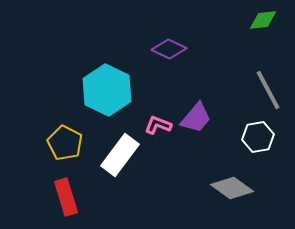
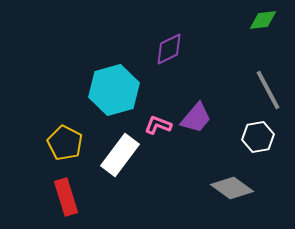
purple diamond: rotated 52 degrees counterclockwise
cyan hexagon: moved 7 px right; rotated 18 degrees clockwise
